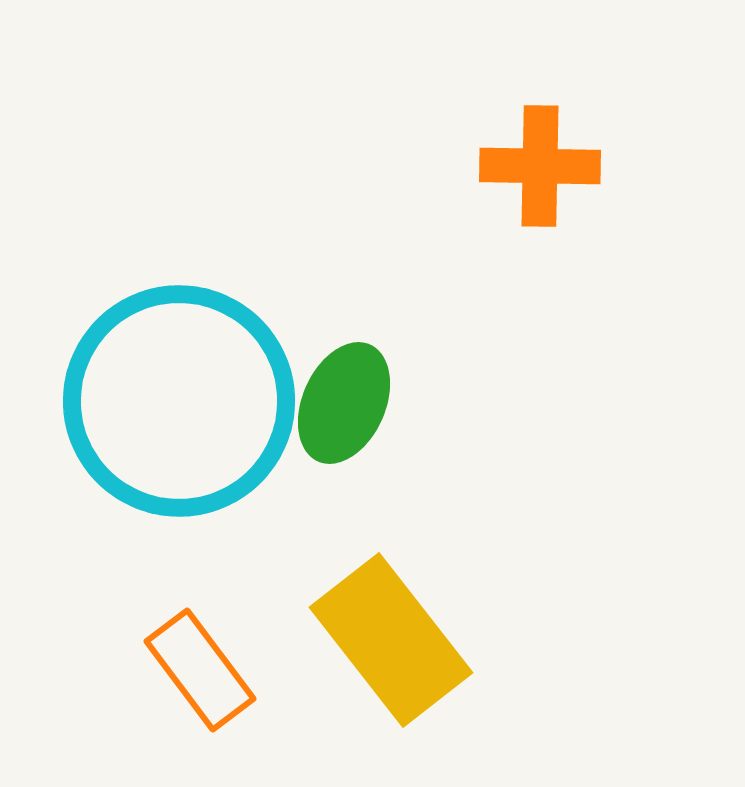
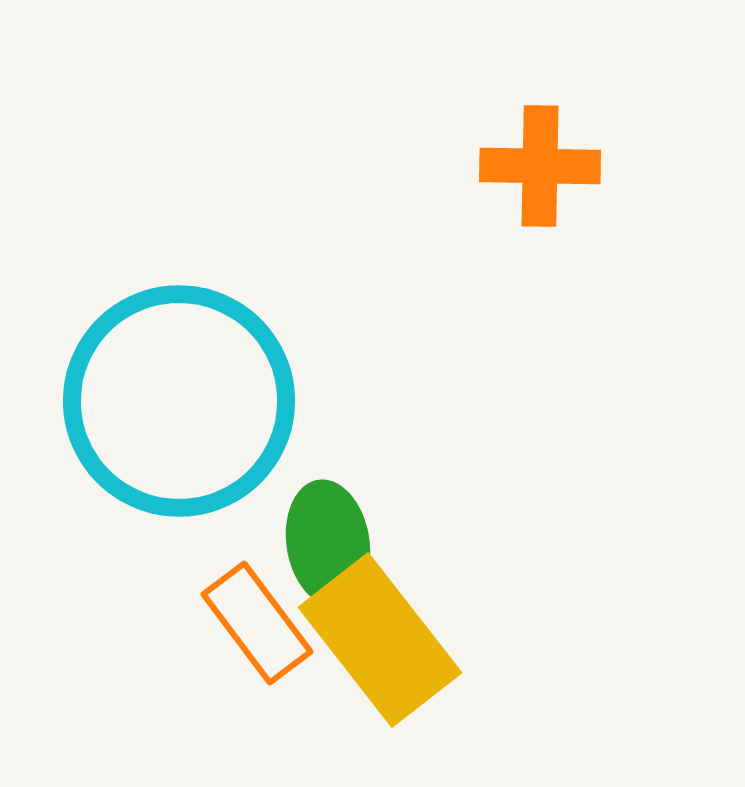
green ellipse: moved 16 px left, 140 px down; rotated 33 degrees counterclockwise
yellow rectangle: moved 11 px left
orange rectangle: moved 57 px right, 47 px up
